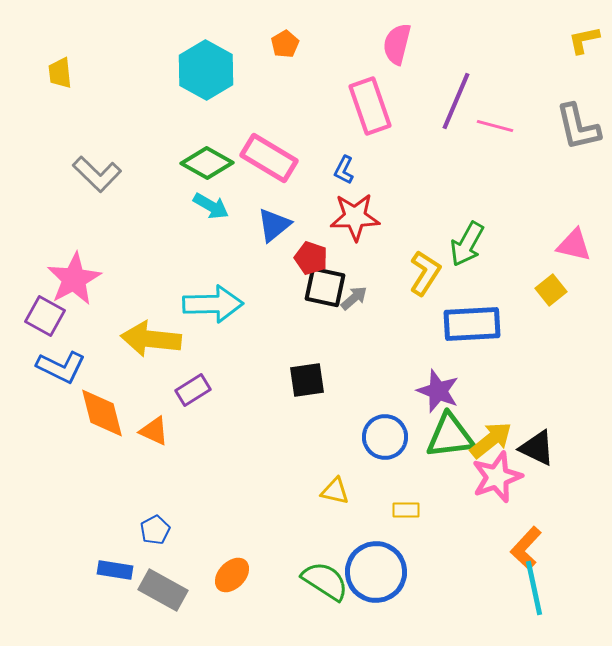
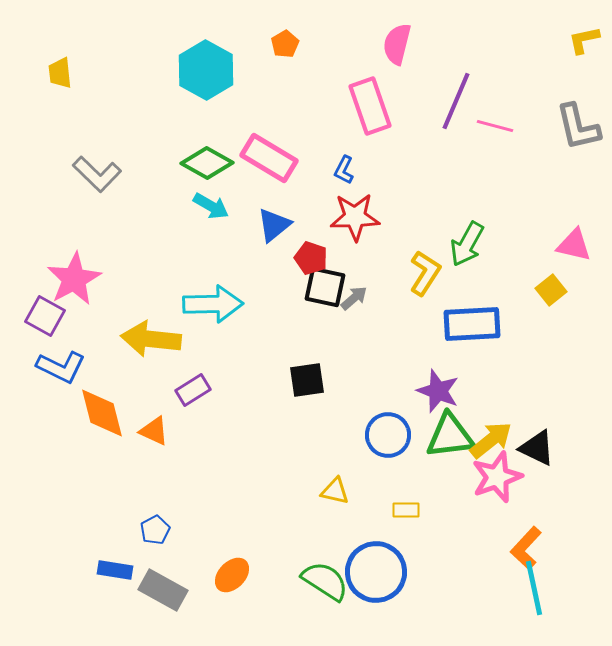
blue circle at (385, 437): moved 3 px right, 2 px up
